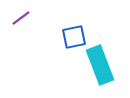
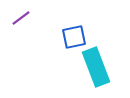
cyan rectangle: moved 4 px left, 2 px down
